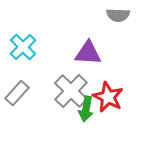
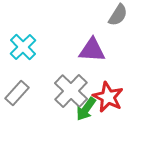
gray semicircle: rotated 60 degrees counterclockwise
purple triangle: moved 4 px right, 3 px up
green arrow: rotated 25 degrees clockwise
